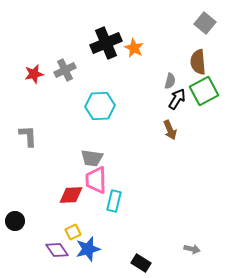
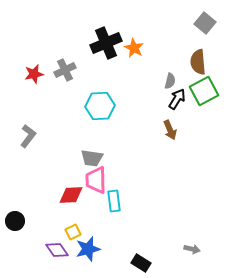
gray L-shape: rotated 40 degrees clockwise
cyan rectangle: rotated 20 degrees counterclockwise
